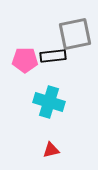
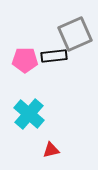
gray square: rotated 12 degrees counterclockwise
black rectangle: moved 1 px right
cyan cross: moved 20 px left, 12 px down; rotated 24 degrees clockwise
